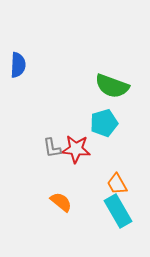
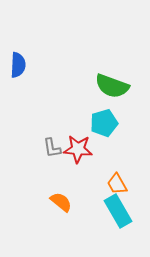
red star: moved 2 px right
